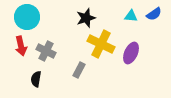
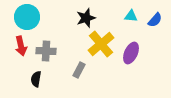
blue semicircle: moved 1 px right, 6 px down; rotated 14 degrees counterclockwise
yellow cross: rotated 24 degrees clockwise
gray cross: rotated 24 degrees counterclockwise
